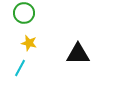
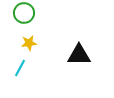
yellow star: rotated 21 degrees counterclockwise
black triangle: moved 1 px right, 1 px down
